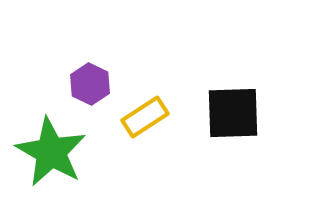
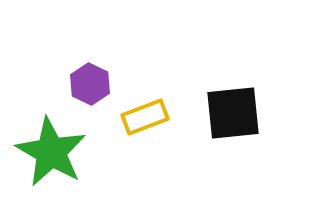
black square: rotated 4 degrees counterclockwise
yellow rectangle: rotated 12 degrees clockwise
